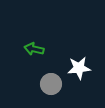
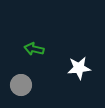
gray circle: moved 30 px left, 1 px down
